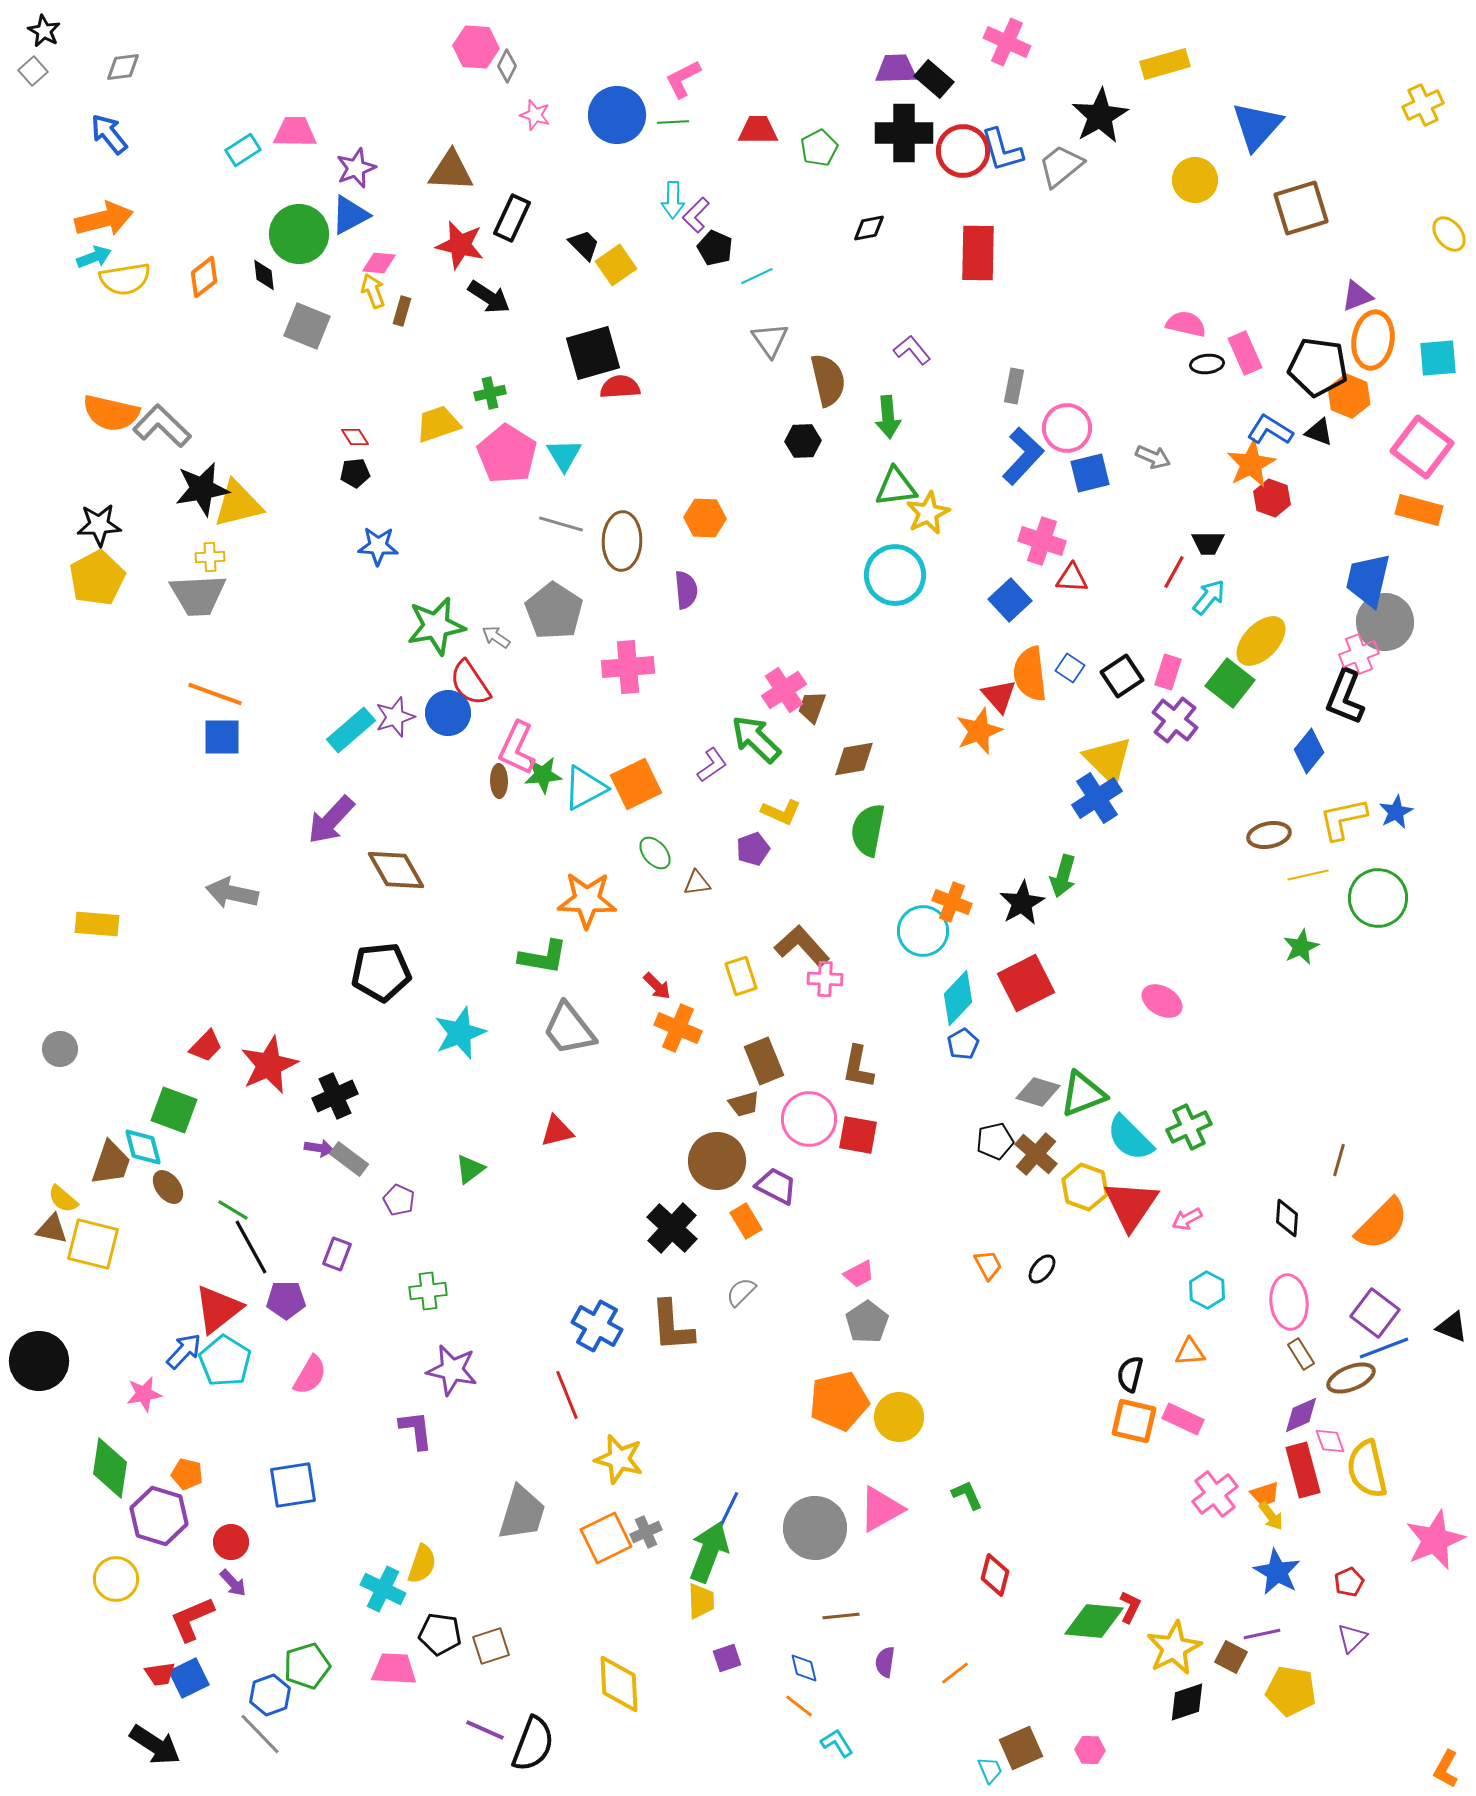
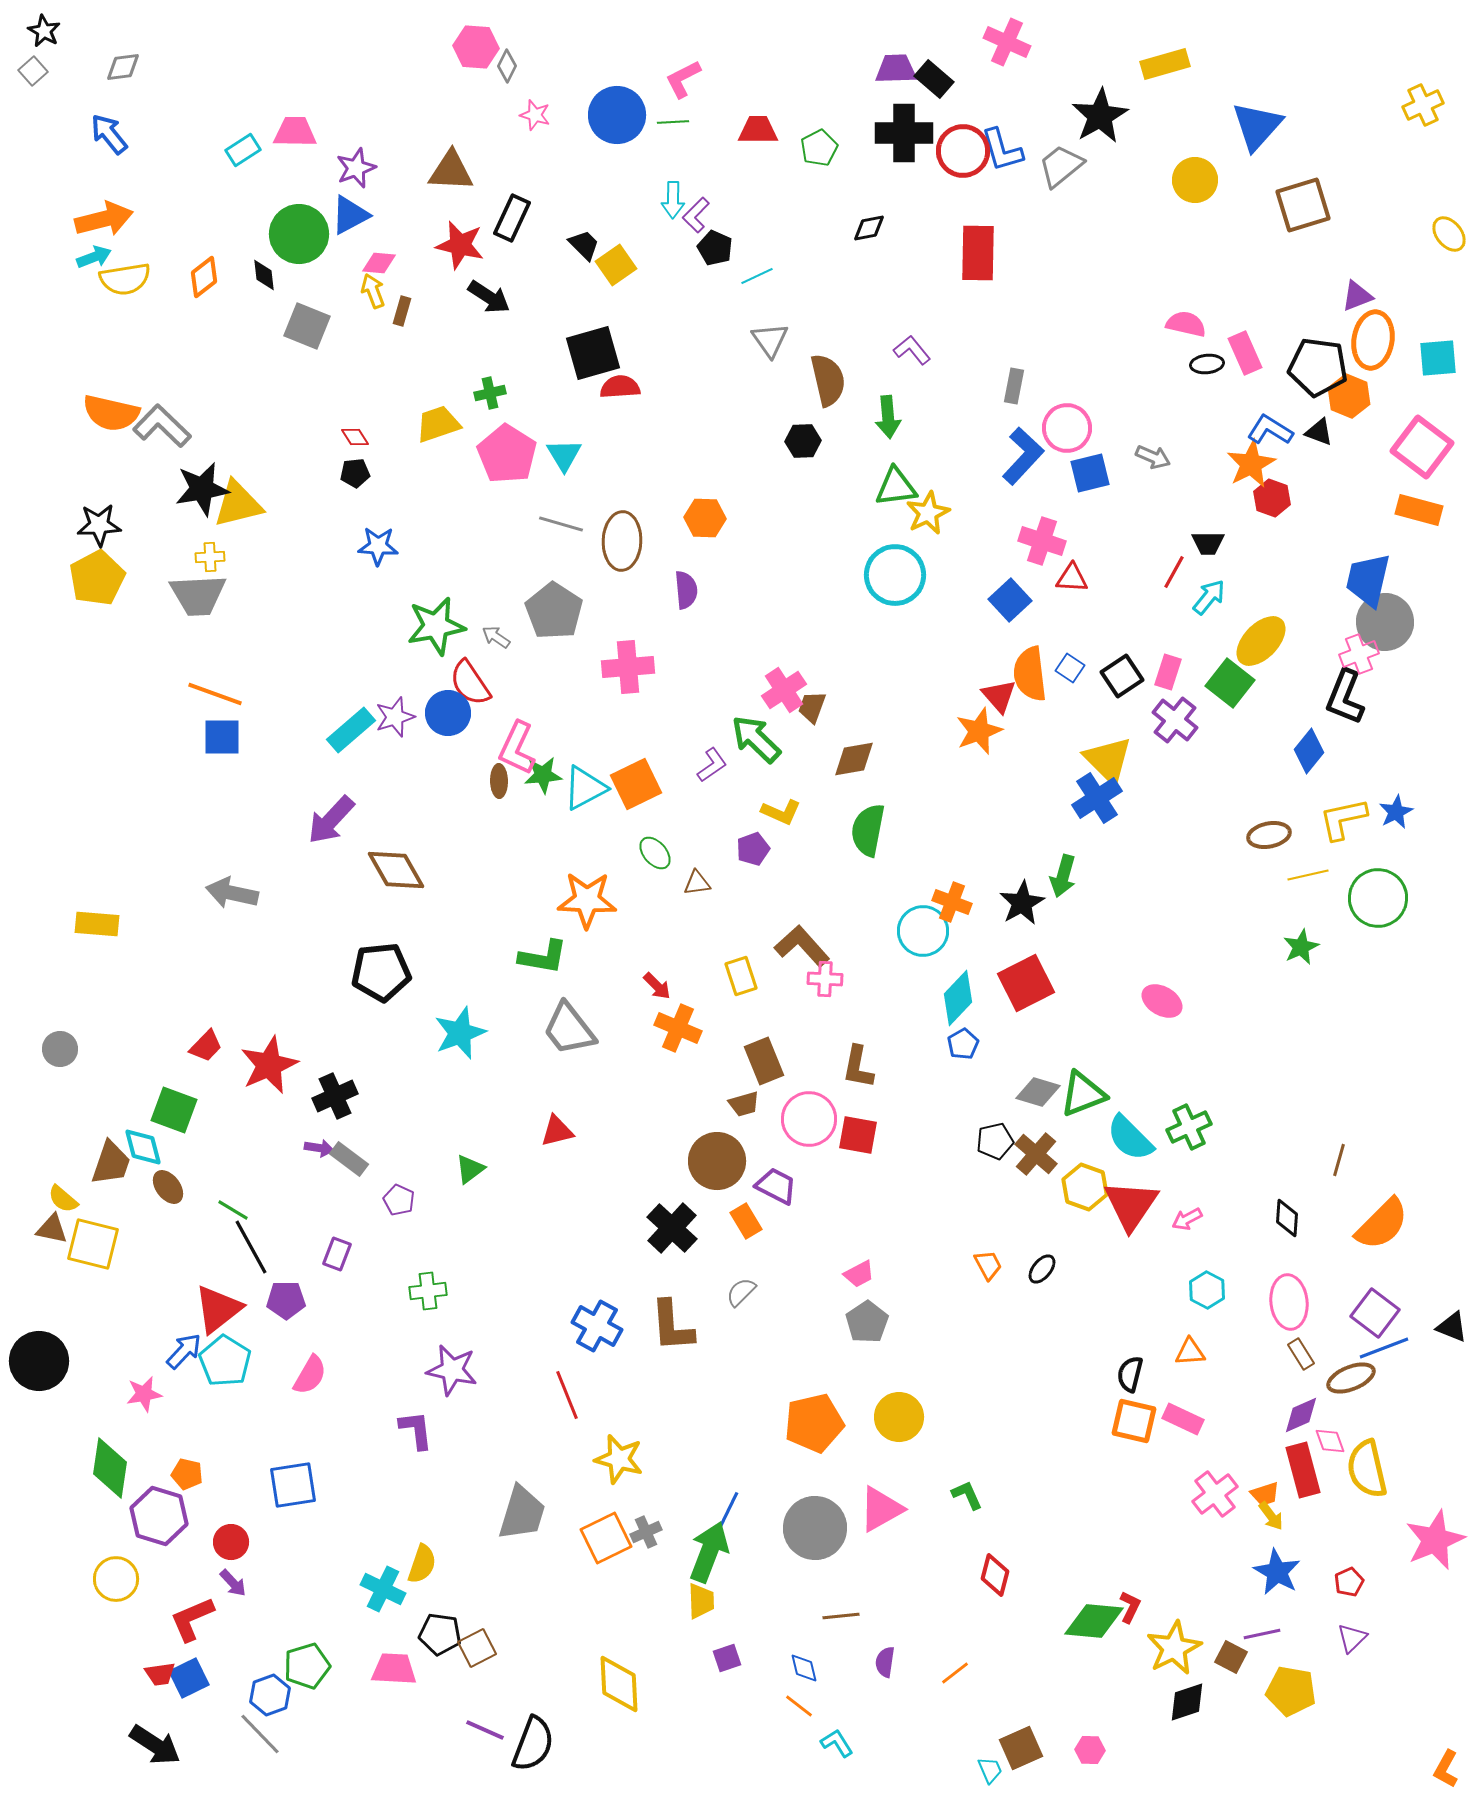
brown square at (1301, 208): moved 2 px right, 3 px up
orange pentagon at (839, 1401): moved 25 px left, 22 px down
brown square at (491, 1646): moved 14 px left, 2 px down; rotated 9 degrees counterclockwise
